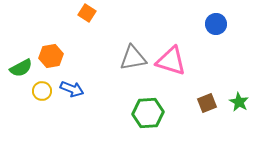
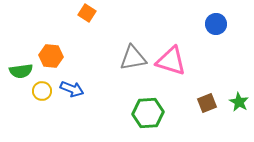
orange hexagon: rotated 15 degrees clockwise
green semicircle: moved 3 px down; rotated 20 degrees clockwise
